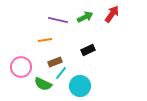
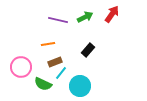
orange line: moved 3 px right, 4 px down
black rectangle: rotated 24 degrees counterclockwise
